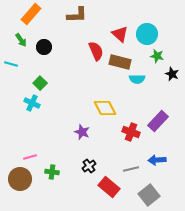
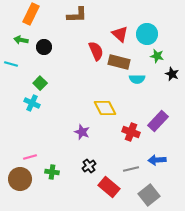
orange rectangle: rotated 15 degrees counterclockwise
green arrow: rotated 136 degrees clockwise
brown rectangle: moved 1 px left
